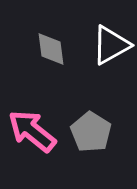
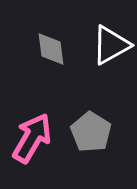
pink arrow: moved 7 px down; rotated 81 degrees clockwise
